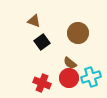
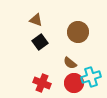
brown triangle: moved 2 px right, 1 px up
brown circle: moved 1 px up
black square: moved 2 px left
red circle: moved 5 px right, 5 px down
